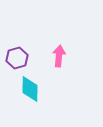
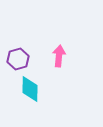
purple hexagon: moved 1 px right, 1 px down
